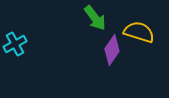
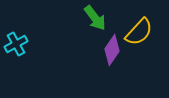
yellow semicircle: rotated 116 degrees clockwise
cyan cross: moved 1 px right
